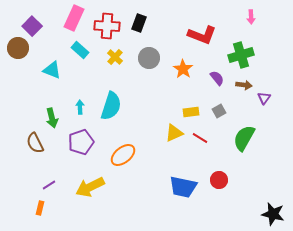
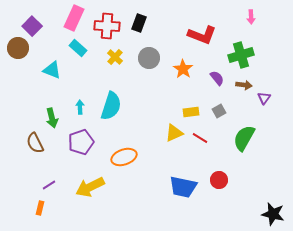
cyan rectangle: moved 2 px left, 2 px up
orange ellipse: moved 1 px right, 2 px down; rotated 20 degrees clockwise
